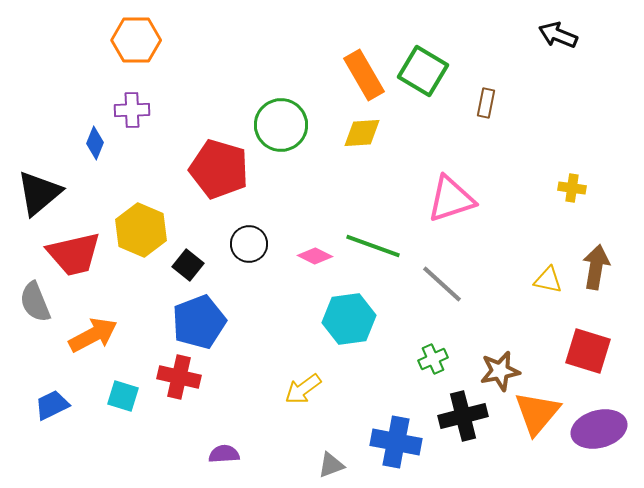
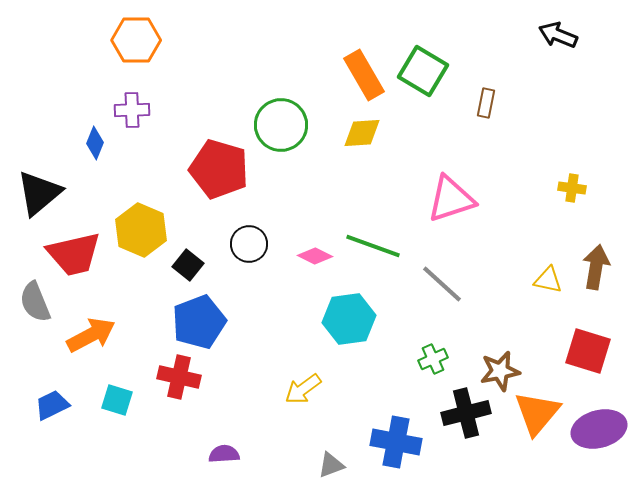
orange arrow: moved 2 px left
cyan square: moved 6 px left, 4 px down
black cross: moved 3 px right, 3 px up
